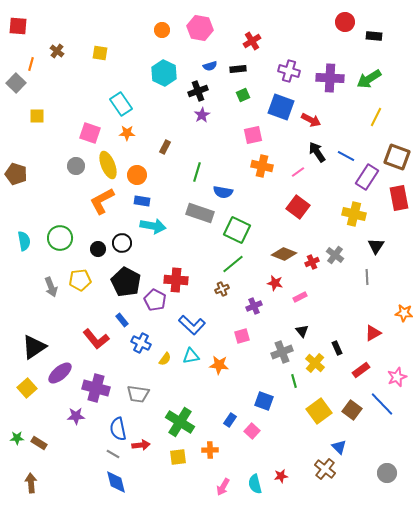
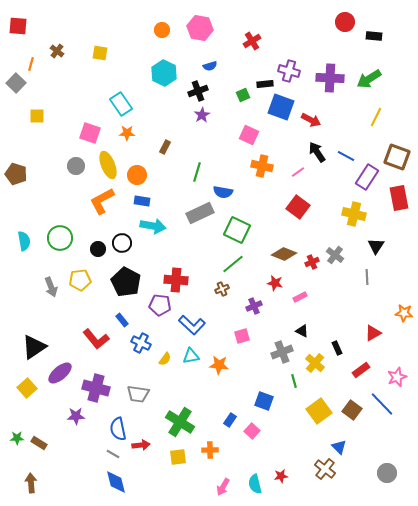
black rectangle at (238, 69): moved 27 px right, 15 px down
pink square at (253, 135): moved 4 px left; rotated 36 degrees clockwise
gray rectangle at (200, 213): rotated 44 degrees counterclockwise
purple pentagon at (155, 300): moved 5 px right, 5 px down; rotated 20 degrees counterclockwise
black triangle at (302, 331): rotated 24 degrees counterclockwise
